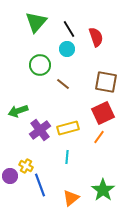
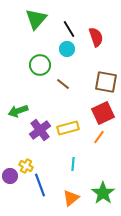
green triangle: moved 3 px up
cyan line: moved 6 px right, 7 px down
green star: moved 3 px down
